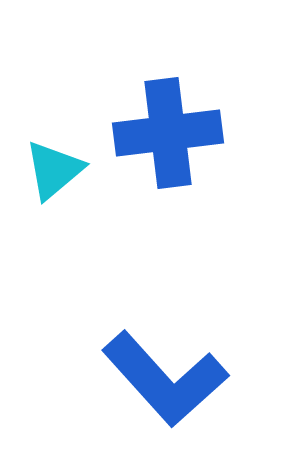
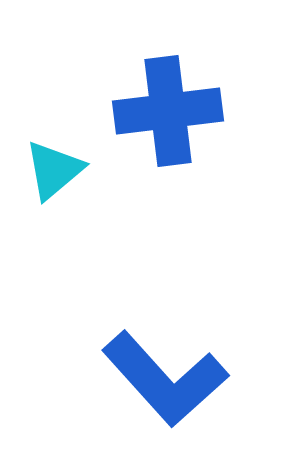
blue cross: moved 22 px up
